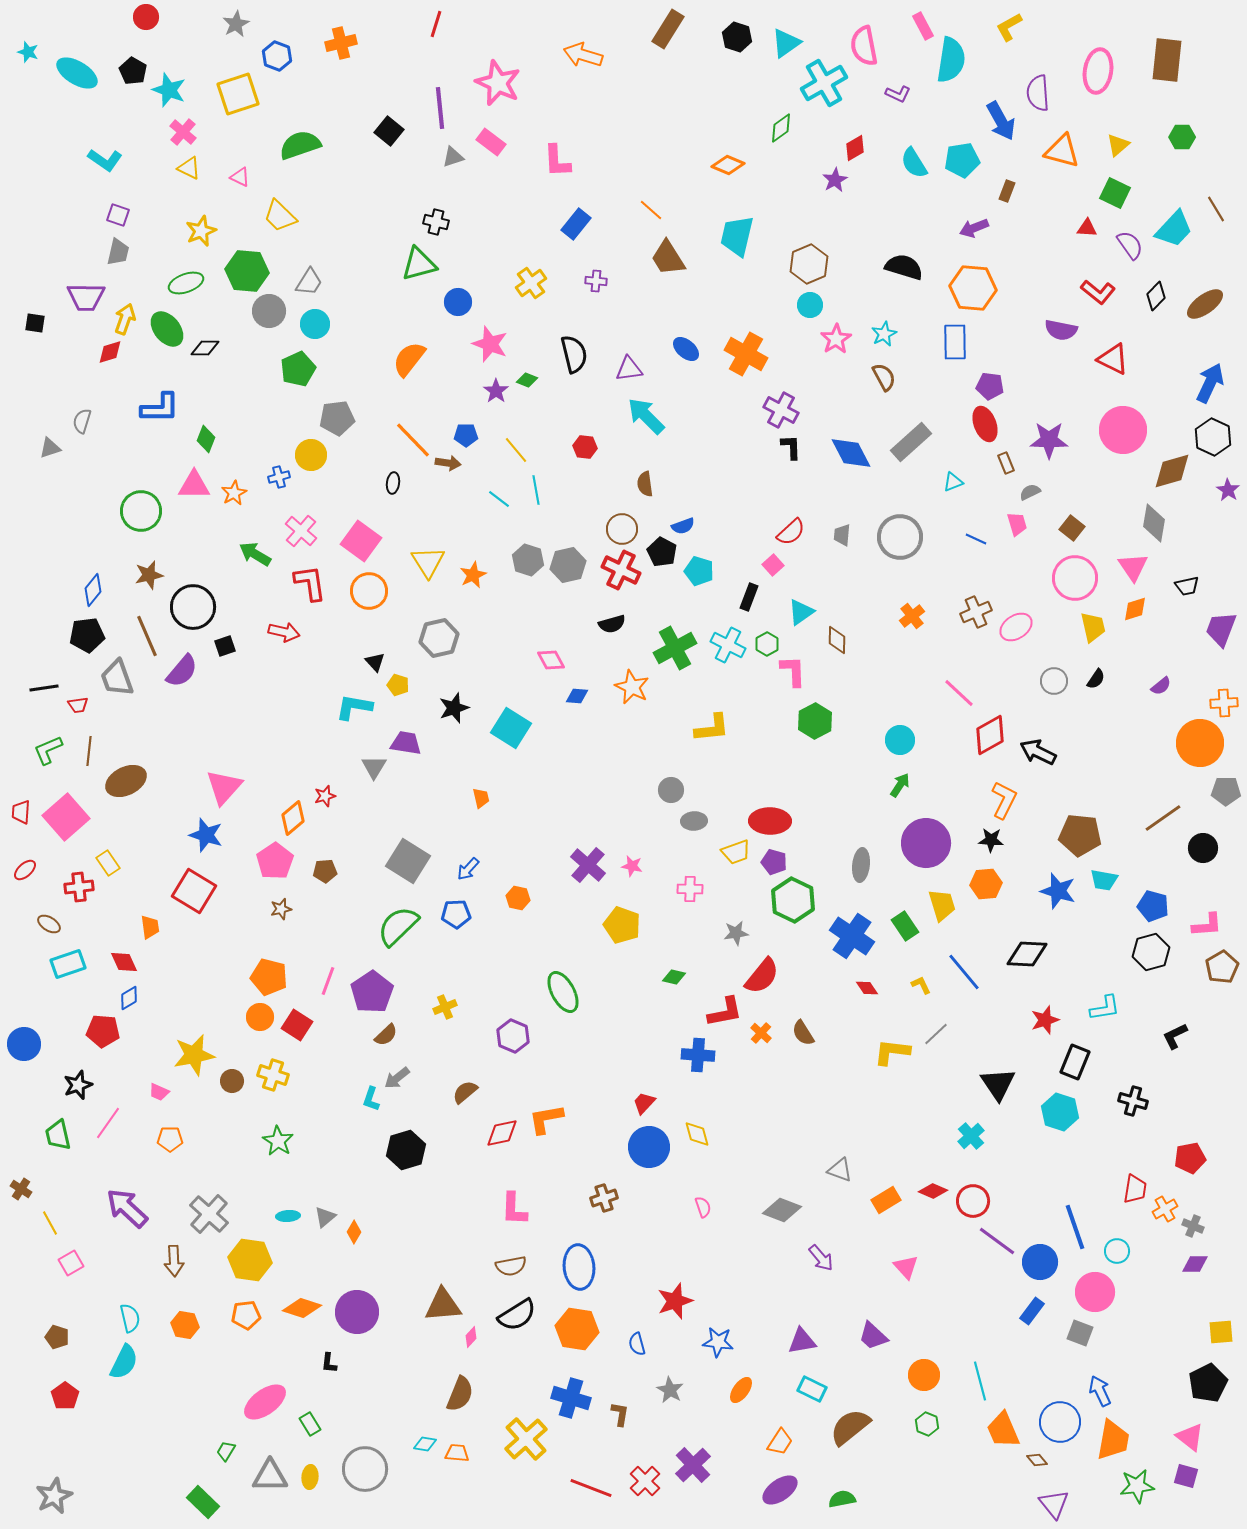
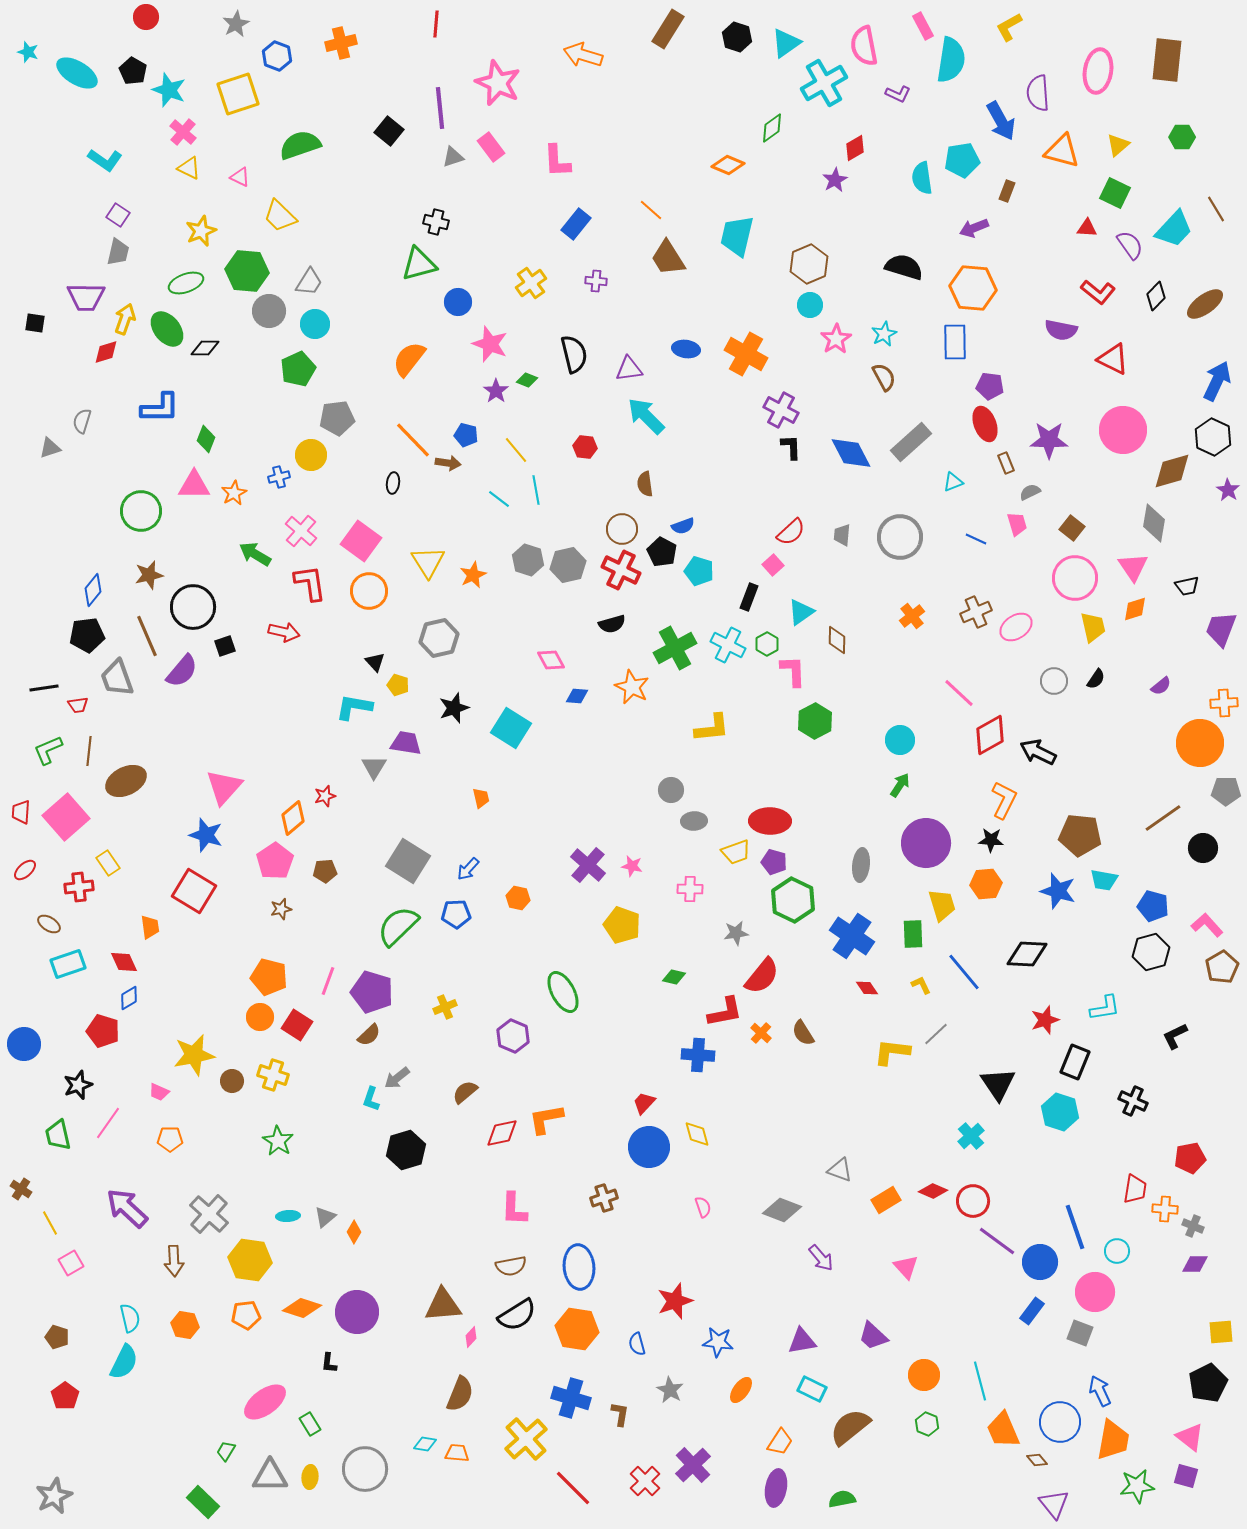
red line at (436, 24): rotated 12 degrees counterclockwise
green diamond at (781, 128): moved 9 px left
pink rectangle at (491, 142): moved 5 px down; rotated 16 degrees clockwise
cyan semicircle at (914, 163): moved 8 px right, 15 px down; rotated 24 degrees clockwise
purple square at (118, 215): rotated 15 degrees clockwise
blue ellipse at (686, 349): rotated 32 degrees counterclockwise
red diamond at (110, 352): moved 4 px left
blue arrow at (1210, 383): moved 7 px right, 2 px up
blue pentagon at (466, 435): rotated 15 degrees clockwise
pink L-shape at (1207, 925): rotated 128 degrees counterclockwise
green rectangle at (905, 926): moved 8 px right, 8 px down; rotated 32 degrees clockwise
purple pentagon at (372, 992): rotated 21 degrees counterclockwise
red pentagon at (103, 1031): rotated 12 degrees clockwise
brown semicircle at (386, 1035): moved 17 px left
black cross at (1133, 1101): rotated 8 degrees clockwise
orange cross at (1165, 1209): rotated 35 degrees clockwise
red line at (591, 1488): moved 18 px left; rotated 24 degrees clockwise
purple ellipse at (780, 1490): moved 4 px left, 2 px up; rotated 45 degrees counterclockwise
